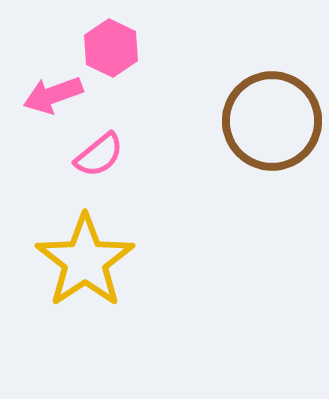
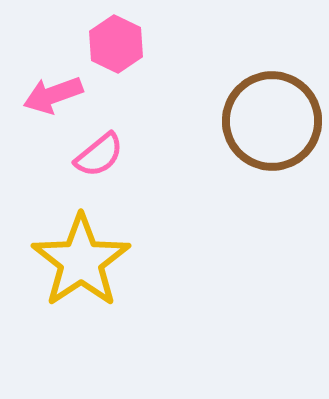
pink hexagon: moved 5 px right, 4 px up
yellow star: moved 4 px left
